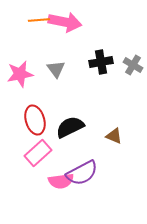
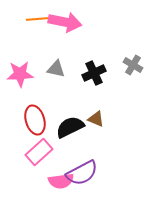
orange line: moved 2 px left, 1 px up
black cross: moved 7 px left, 11 px down; rotated 15 degrees counterclockwise
gray triangle: rotated 42 degrees counterclockwise
pink star: rotated 8 degrees clockwise
brown triangle: moved 18 px left, 17 px up
pink rectangle: moved 1 px right, 1 px up
